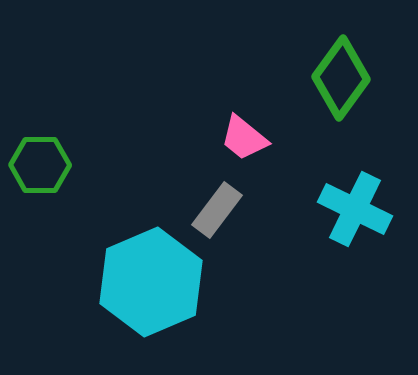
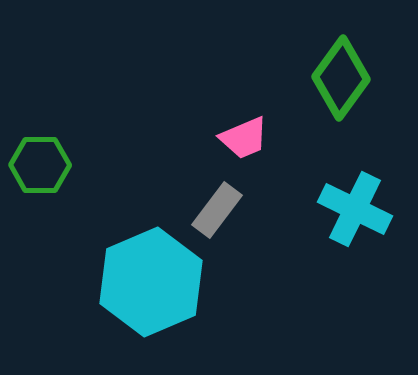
pink trapezoid: rotated 62 degrees counterclockwise
